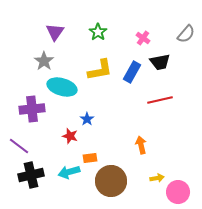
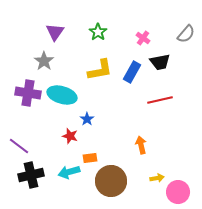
cyan ellipse: moved 8 px down
purple cross: moved 4 px left, 16 px up; rotated 15 degrees clockwise
